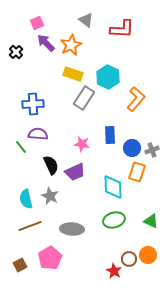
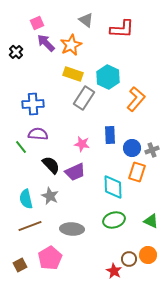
black semicircle: rotated 18 degrees counterclockwise
